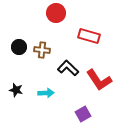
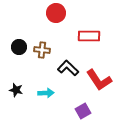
red rectangle: rotated 15 degrees counterclockwise
purple square: moved 3 px up
